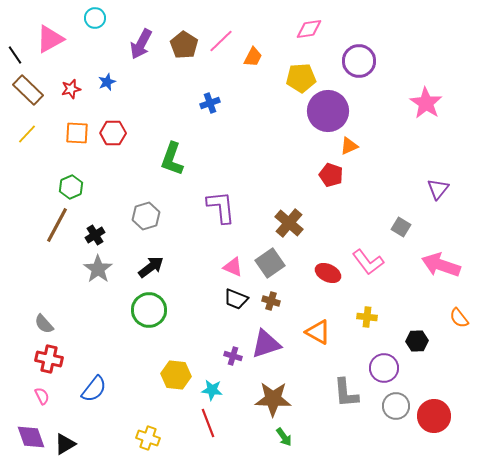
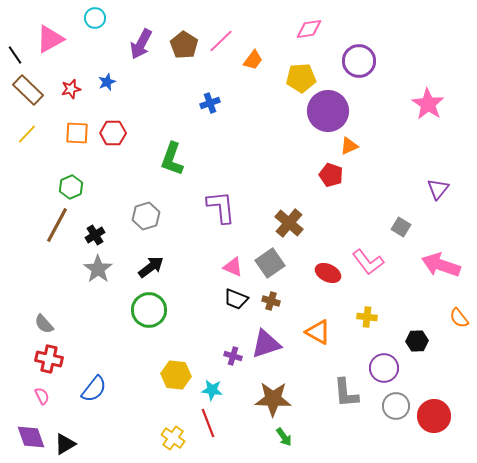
orange trapezoid at (253, 57): moved 3 px down; rotated 10 degrees clockwise
pink star at (426, 103): moved 2 px right, 1 px down
yellow cross at (148, 438): moved 25 px right; rotated 15 degrees clockwise
